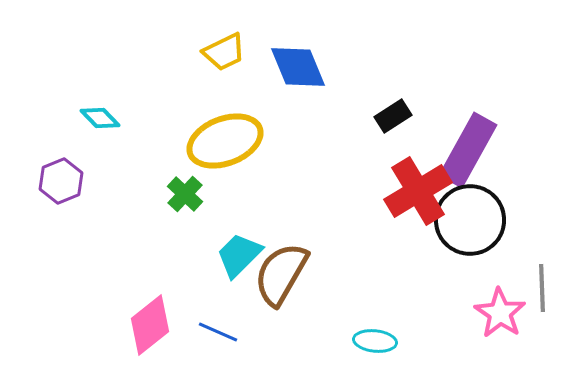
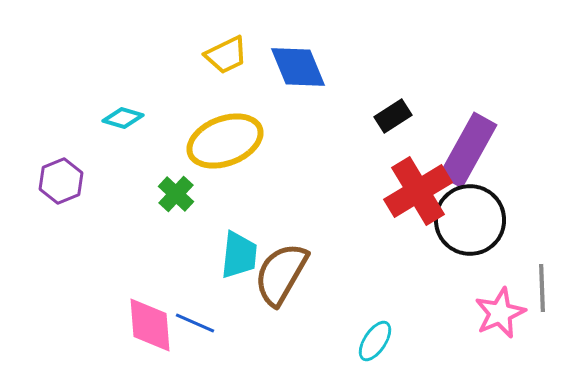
yellow trapezoid: moved 2 px right, 3 px down
cyan diamond: moved 23 px right; rotated 30 degrees counterclockwise
green cross: moved 9 px left
cyan trapezoid: rotated 141 degrees clockwise
pink star: rotated 15 degrees clockwise
pink diamond: rotated 56 degrees counterclockwise
blue line: moved 23 px left, 9 px up
cyan ellipse: rotated 63 degrees counterclockwise
